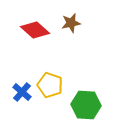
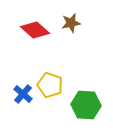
blue cross: moved 1 px right, 2 px down
